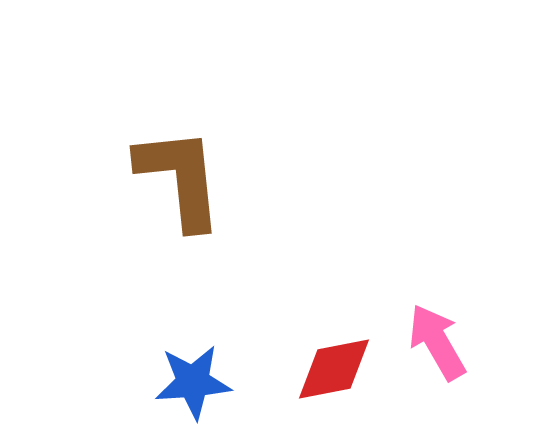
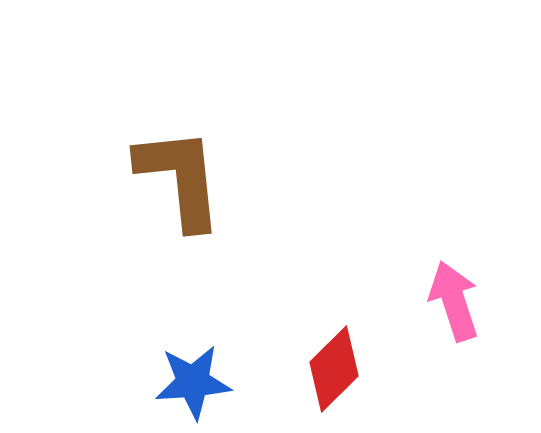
pink arrow: moved 17 px right, 41 px up; rotated 12 degrees clockwise
red diamond: rotated 34 degrees counterclockwise
